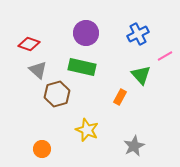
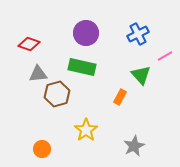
gray triangle: moved 4 px down; rotated 48 degrees counterclockwise
yellow star: moved 1 px left; rotated 15 degrees clockwise
